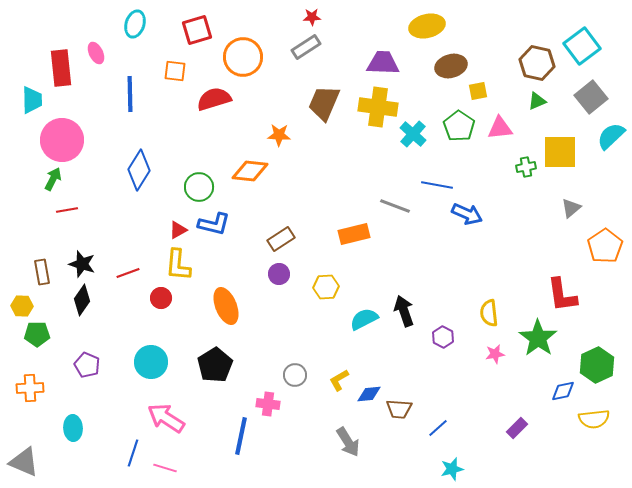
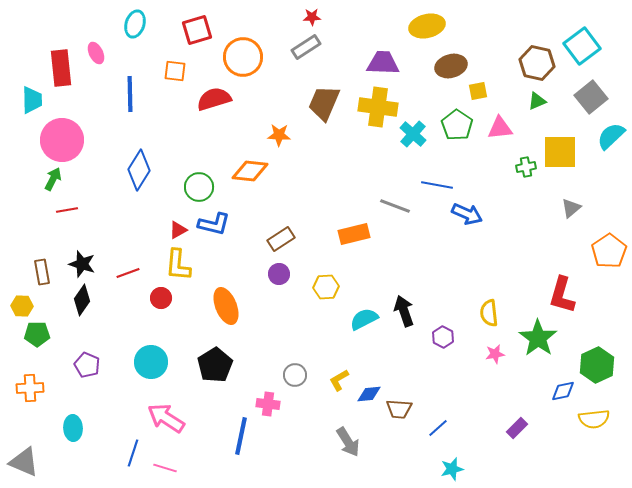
green pentagon at (459, 126): moved 2 px left, 1 px up
orange pentagon at (605, 246): moved 4 px right, 5 px down
red L-shape at (562, 295): rotated 24 degrees clockwise
